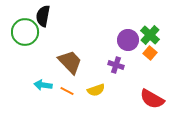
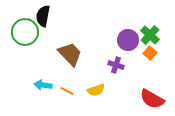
brown trapezoid: moved 8 px up
